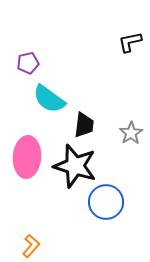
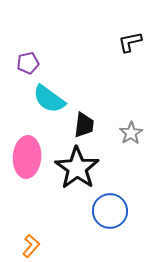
black star: moved 2 px right, 2 px down; rotated 18 degrees clockwise
blue circle: moved 4 px right, 9 px down
